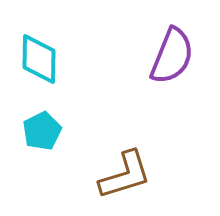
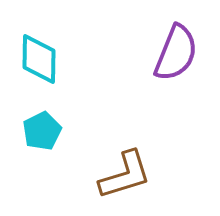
purple semicircle: moved 4 px right, 3 px up
